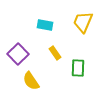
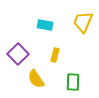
yellow rectangle: moved 2 px down; rotated 48 degrees clockwise
green rectangle: moved 5 px left, 14 px down
yellow semicircle: moved 5 px right, 2 px up
